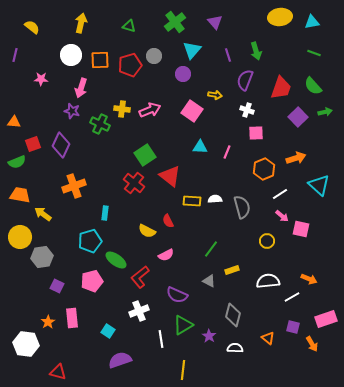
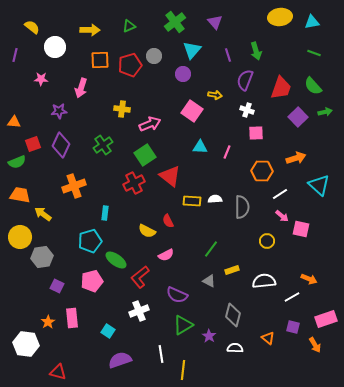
yellow arrow at (81, 23): moved 9 px right, 7 px down; rotated 78 degrees clockwise
green triangle at (129, 26): rotated 40 degrees counterclockwise
white circle at (71, 55): moved 16 px left, 8 px up
pink arrow at (150, 110): moved 14 px down
purple star at (72, 111): moved 13 px left; rotated 21 degrees counterclockwise
green cross at (100, 124): moved 3 px right, 21 px down; rotated 30 degrees clockwise
orange hexagon at (264, 169): moved 2 px left, 2 px down; rotated 25 degrees clockwise
red cross at (134, 183): rotated 25 degrees clockwise
gray semicircle at (242, 207): rotated 15 degrees clockwise
white semicircle at (268, 281): moved 4 px left
white line at (161, 339): moved 15 px down
orange arrow at (312, 344): moved 3 px right, 1 px down
